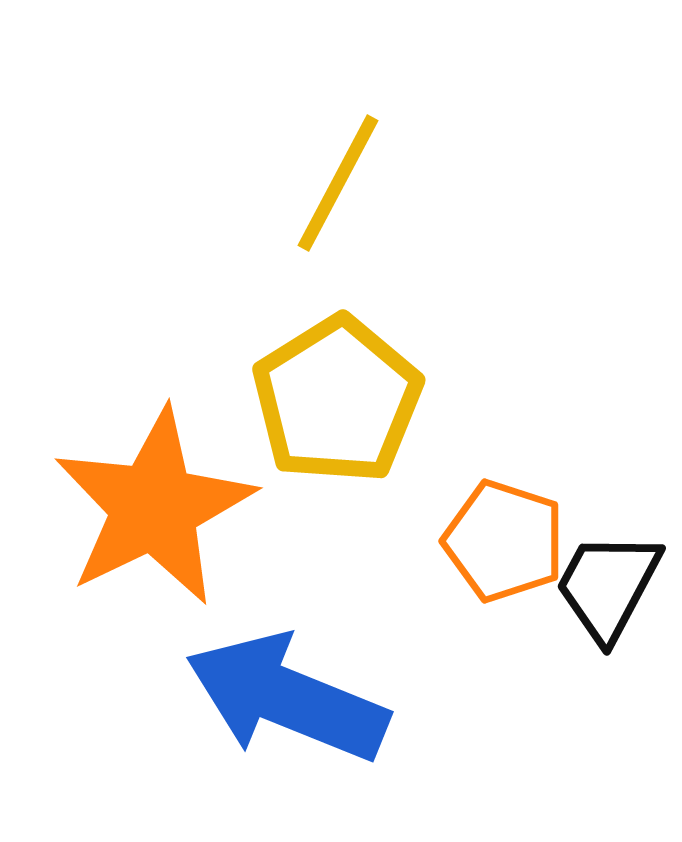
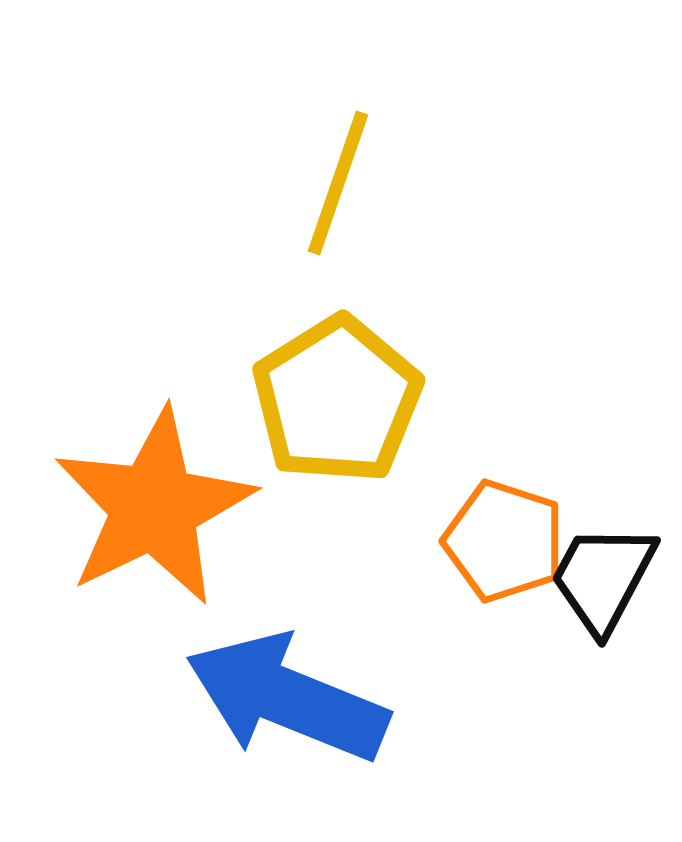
yellow line: rotated 9 degrees counterclockwise
black trapezoid: moved 5 px left, 8 px up
